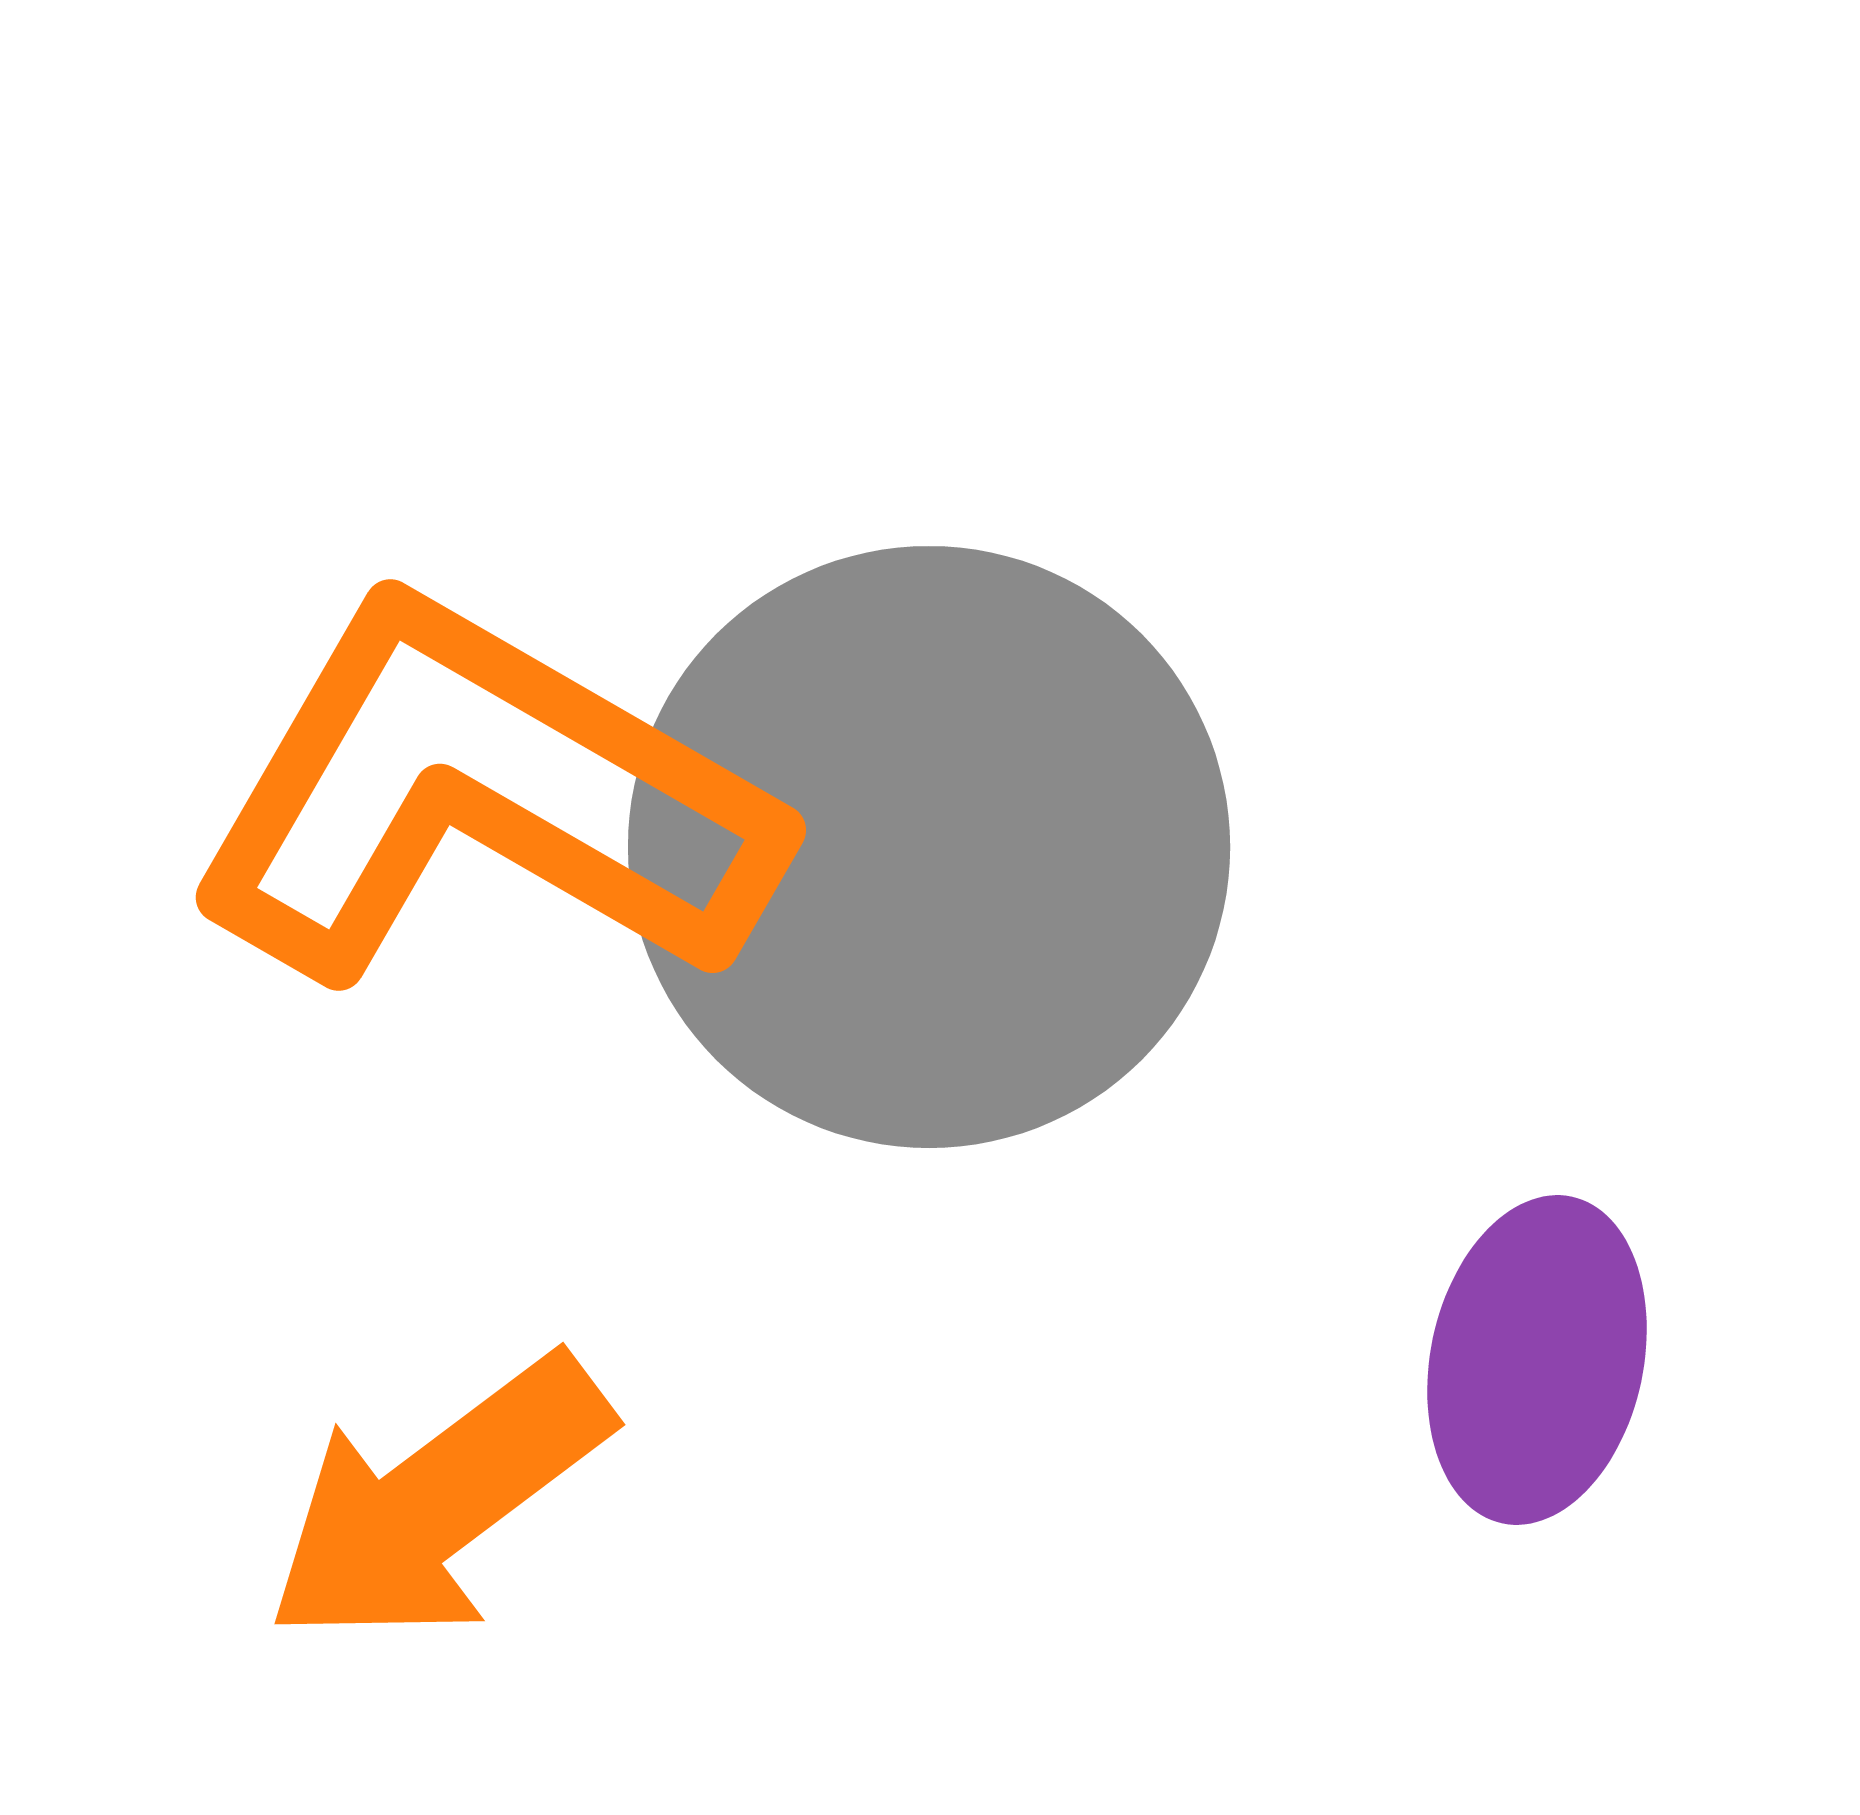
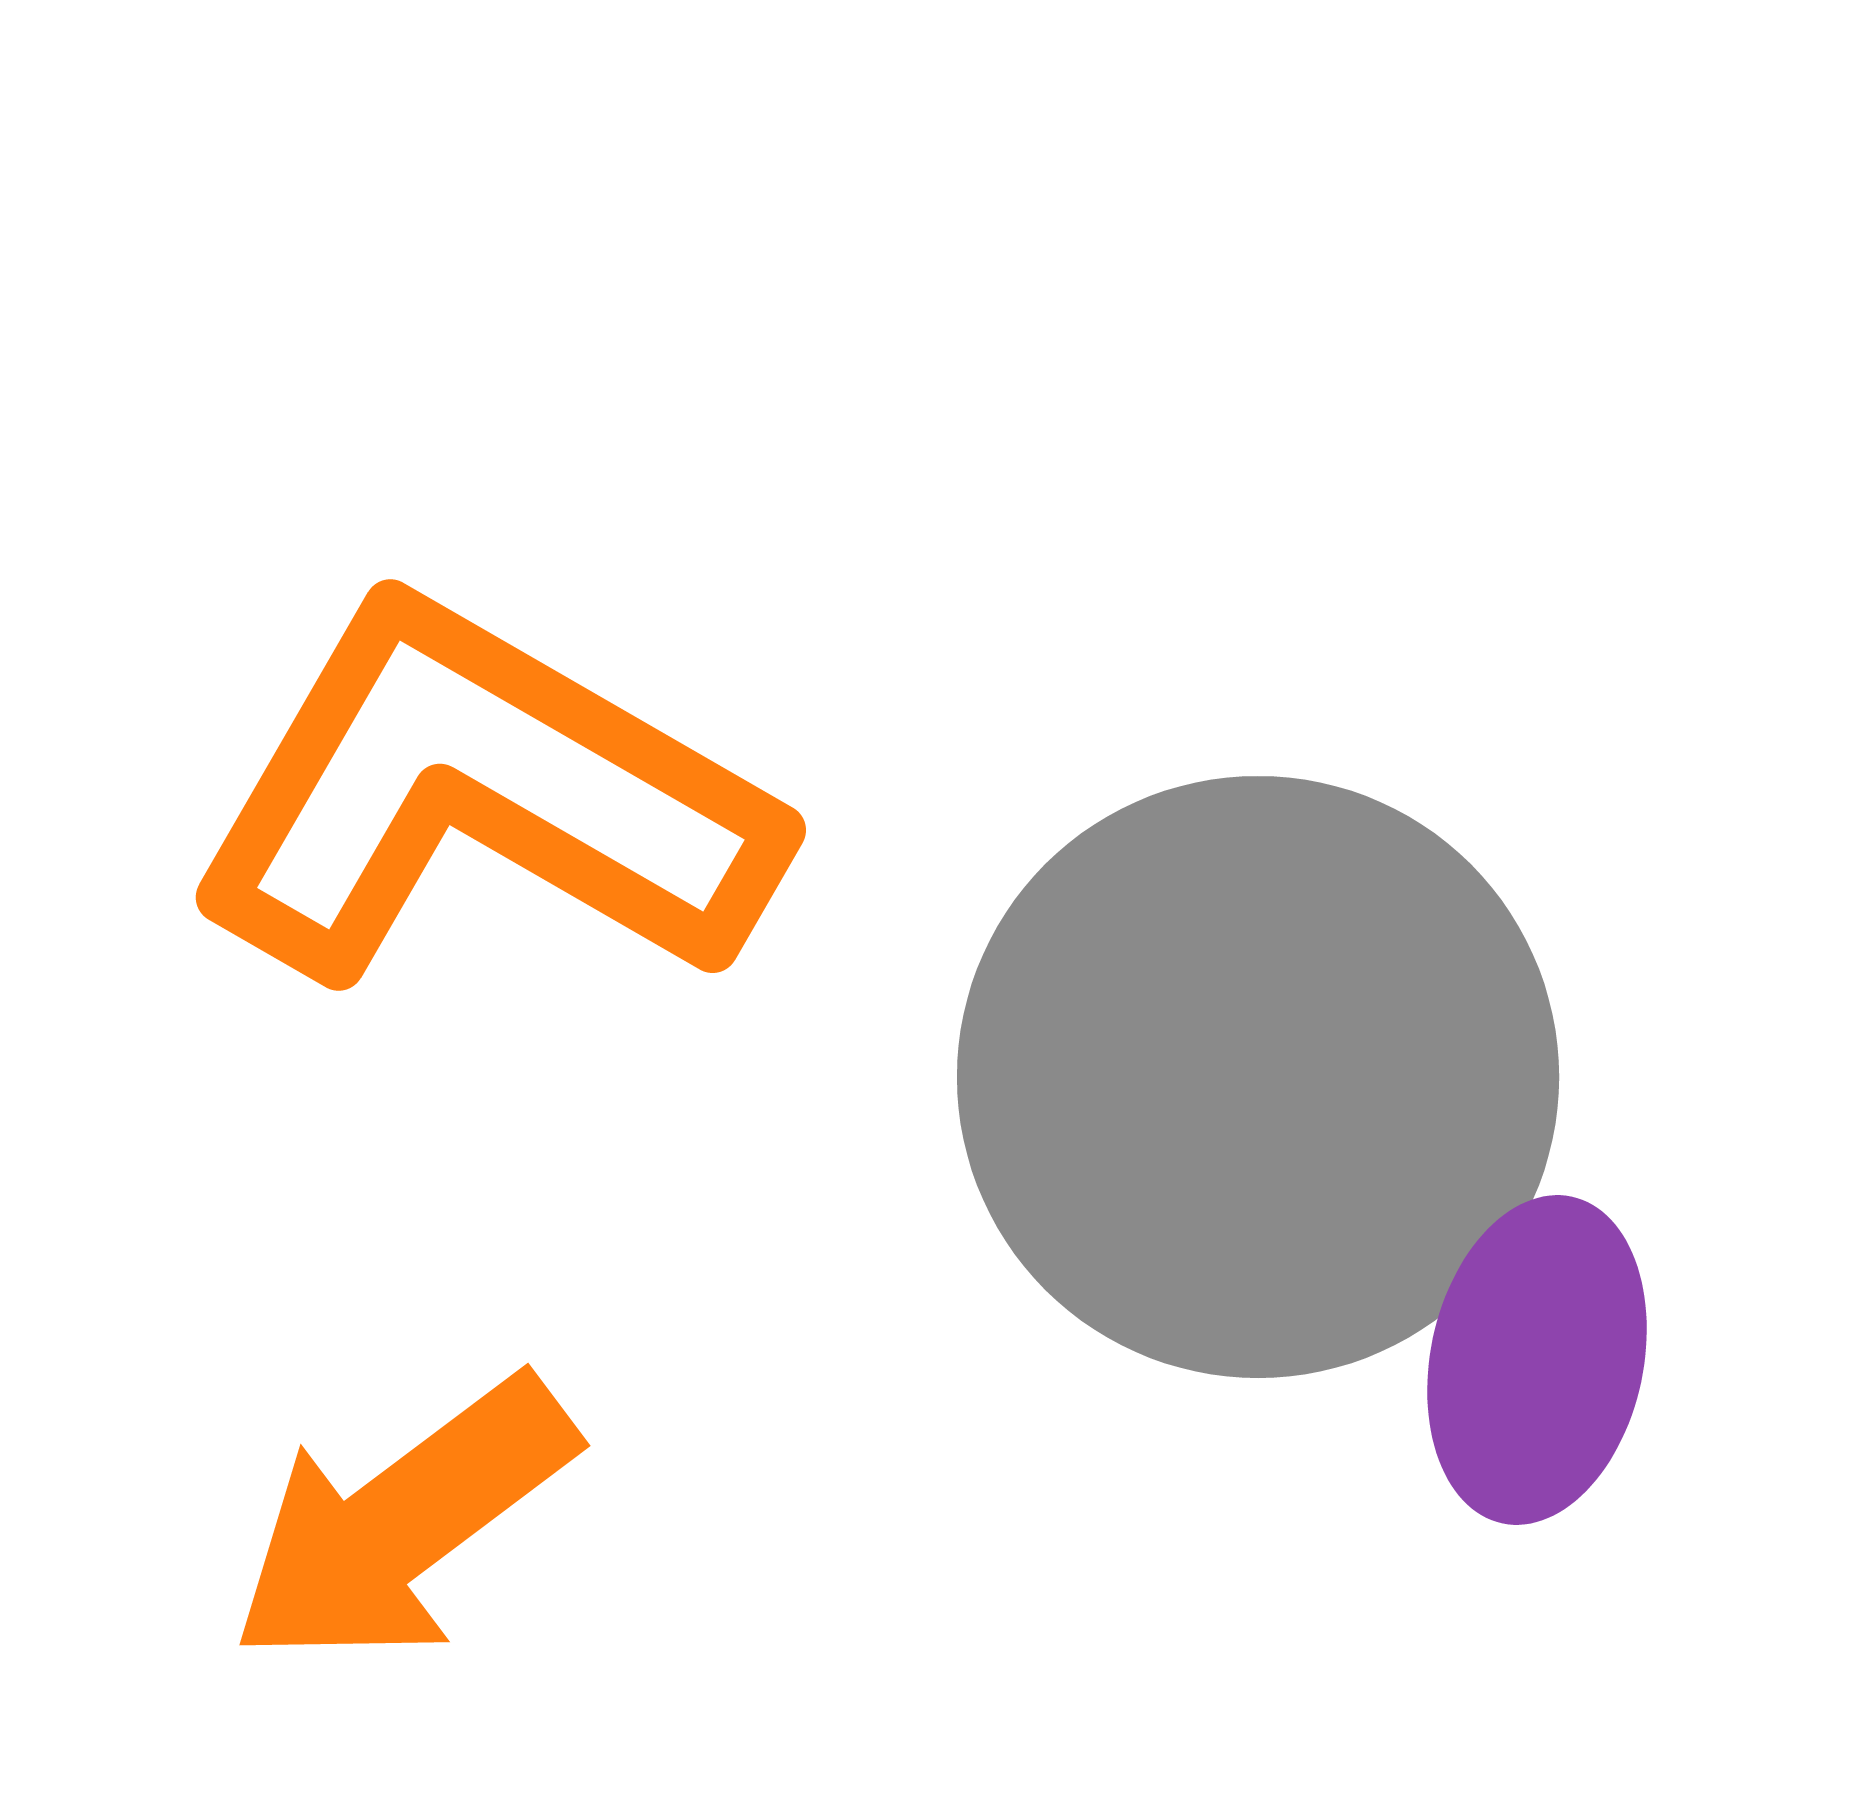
gray circle: moved 329 px right, 230 px down
orange arrow: moved 35 px left, 21 px down
